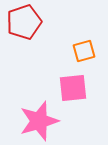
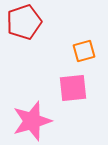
pink star: moved 7 px left
